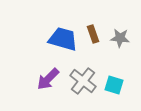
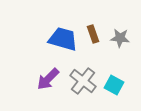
cyan square: rotated 12 degrees clockwise
